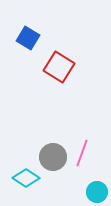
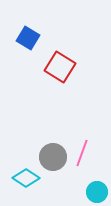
red square: moved 1 px right
